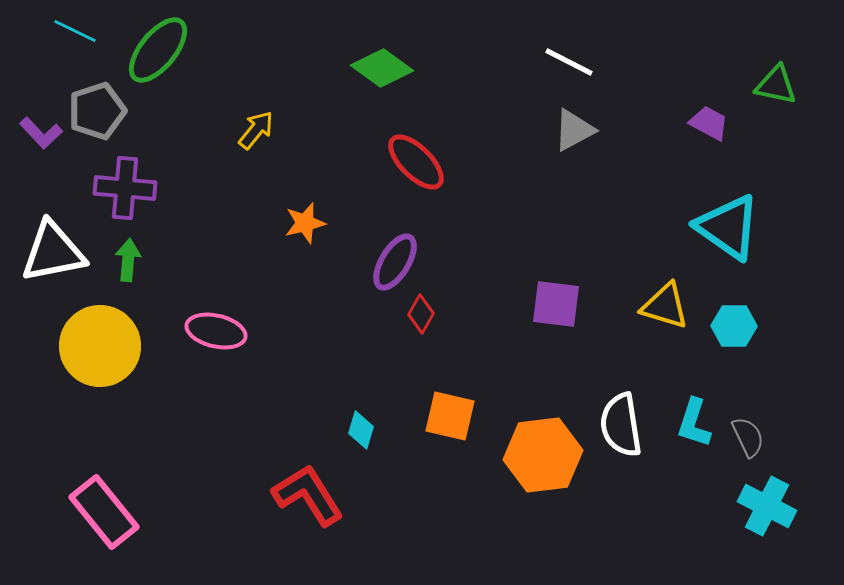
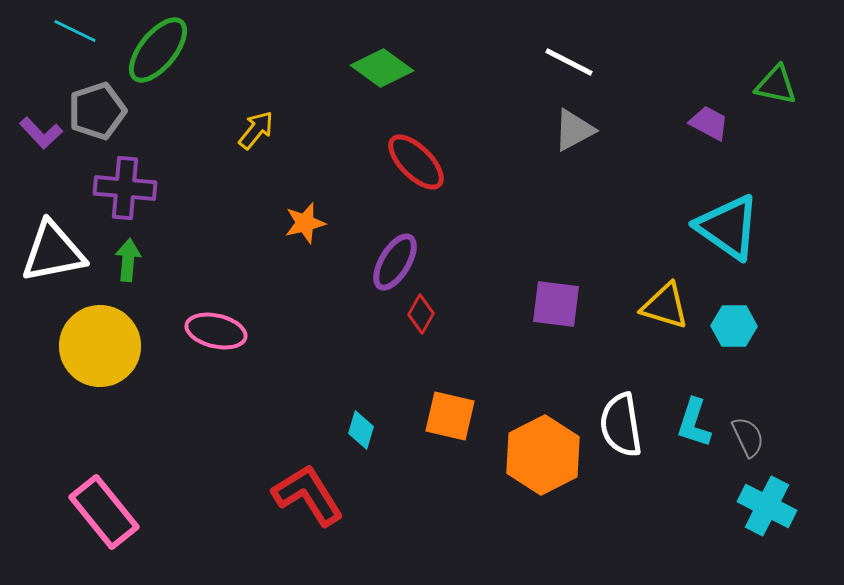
orange hexagon: rotated 20 degrees counterclockwise
